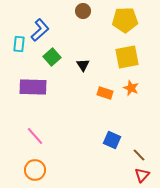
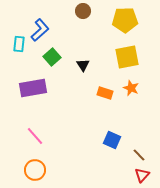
purple rectangle: moved 1 px down; rotated 12 degrees counterclockwise
